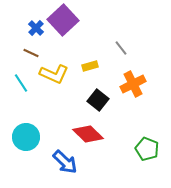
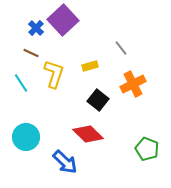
yellow L-shape: rotated 96 degrees counterclockwise
